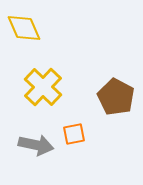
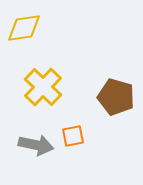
yellow diamond: rotated 75 degrees counterclockwise
brown pentagon: rotated 12 degrees counterclockwise
orange square: moved 1 px left, 2 px down
